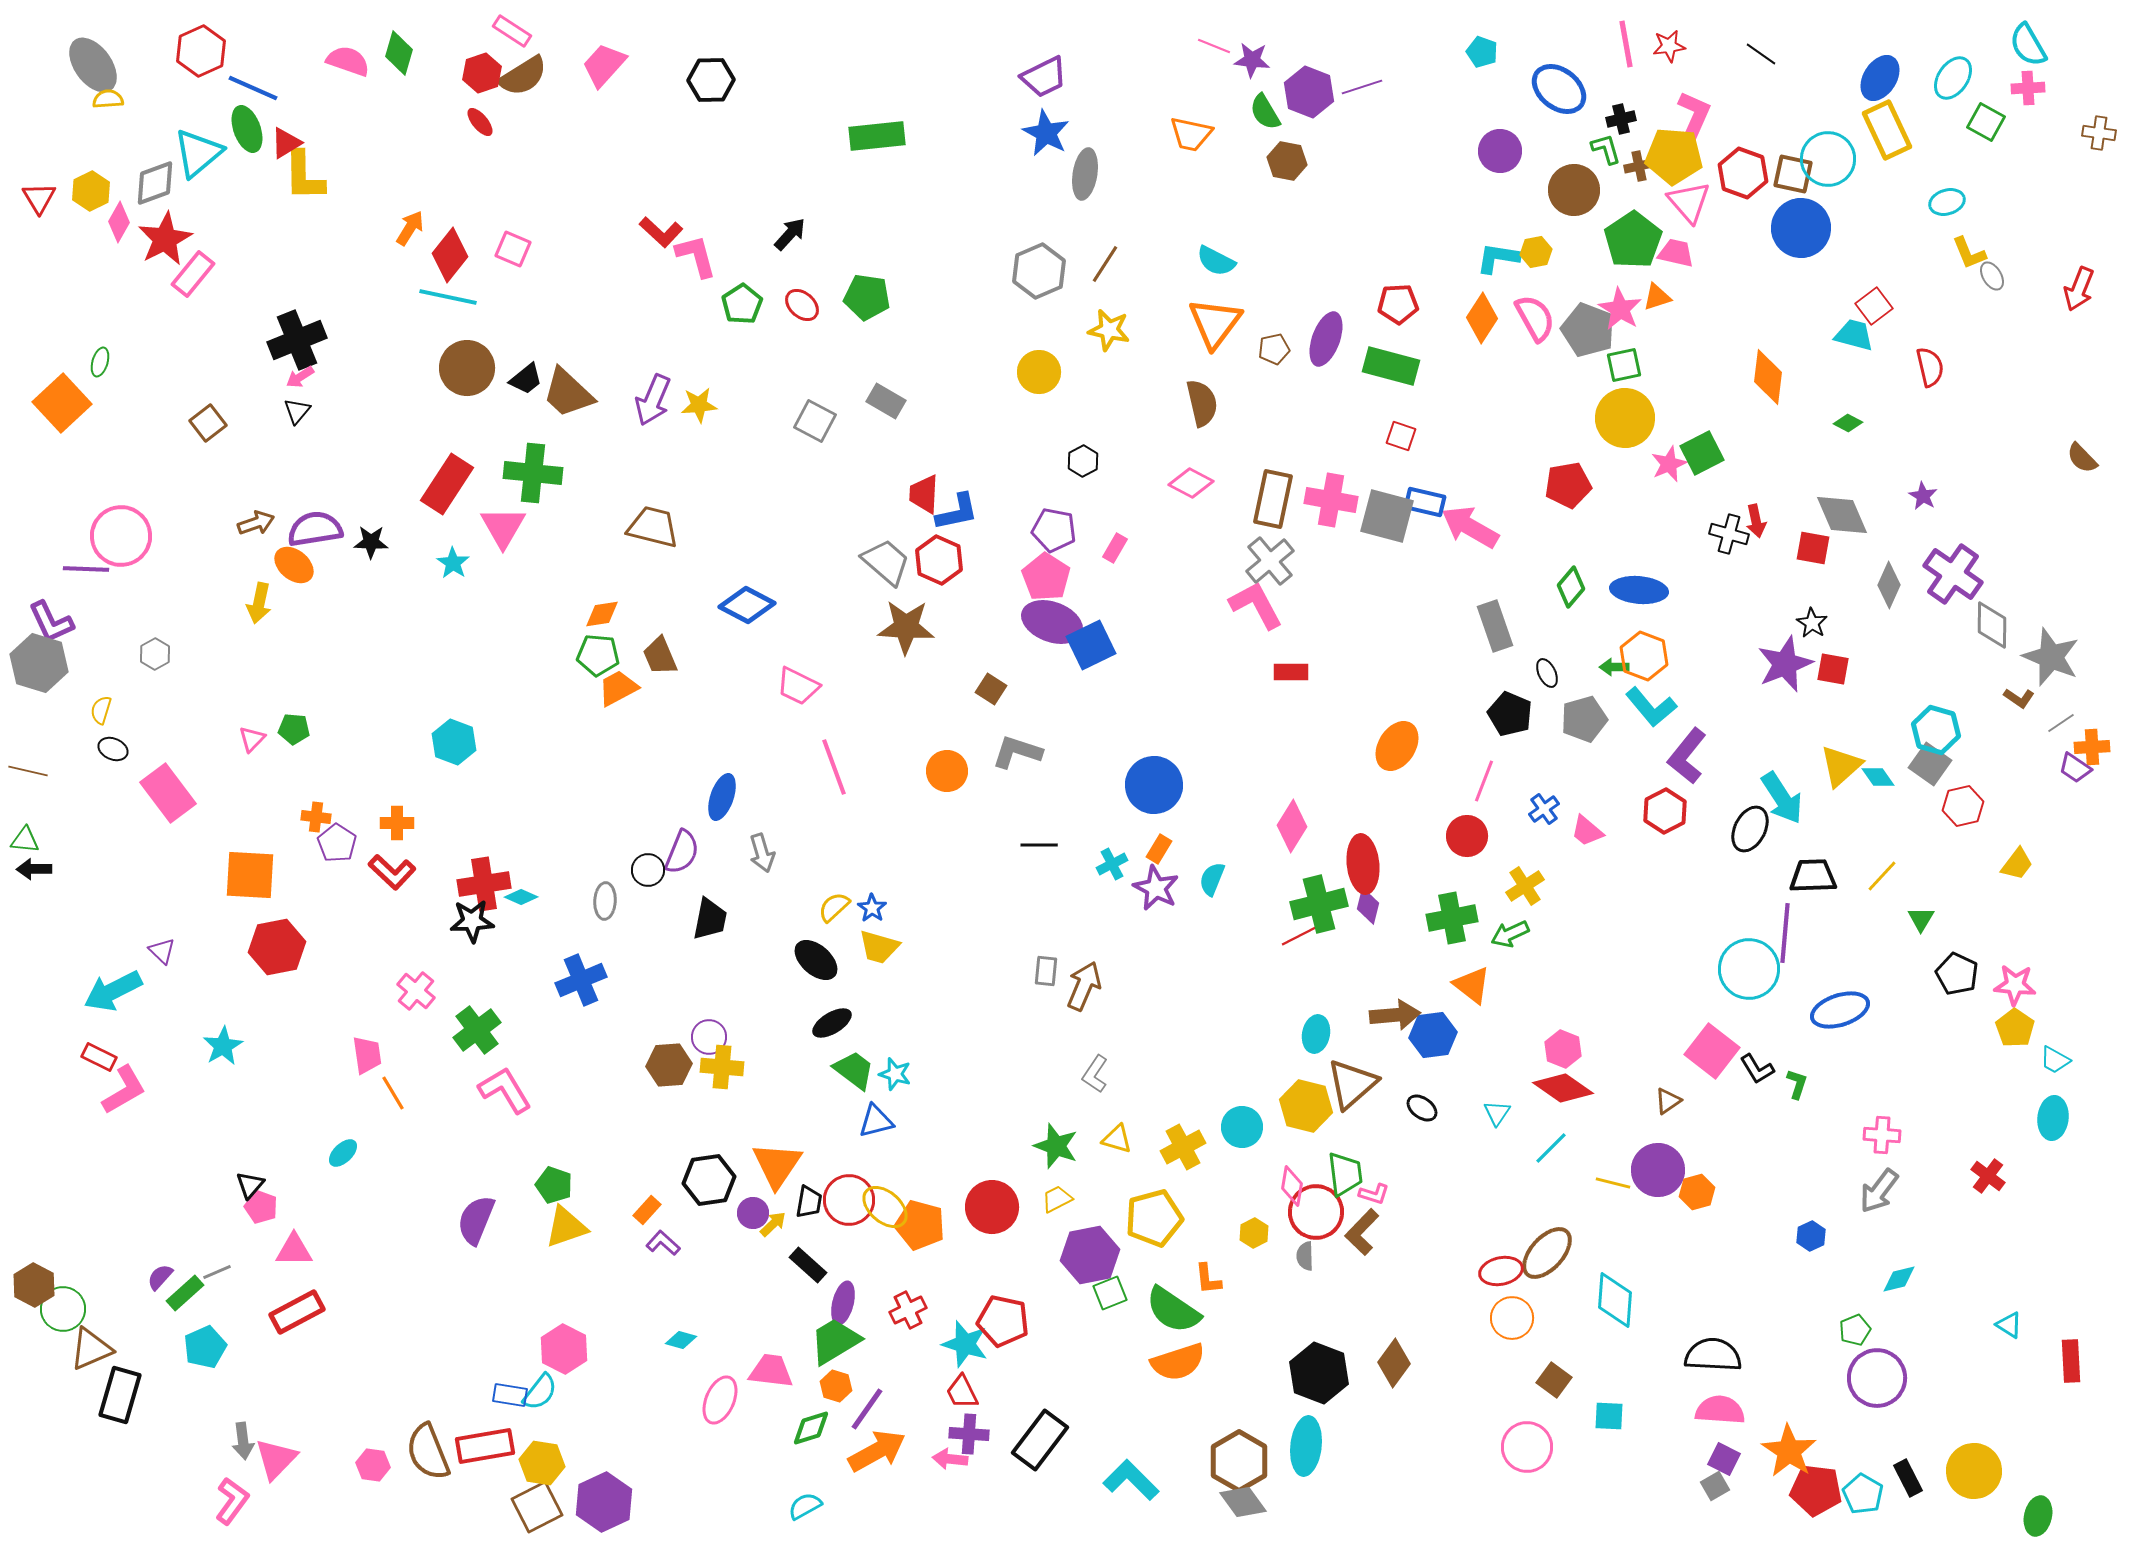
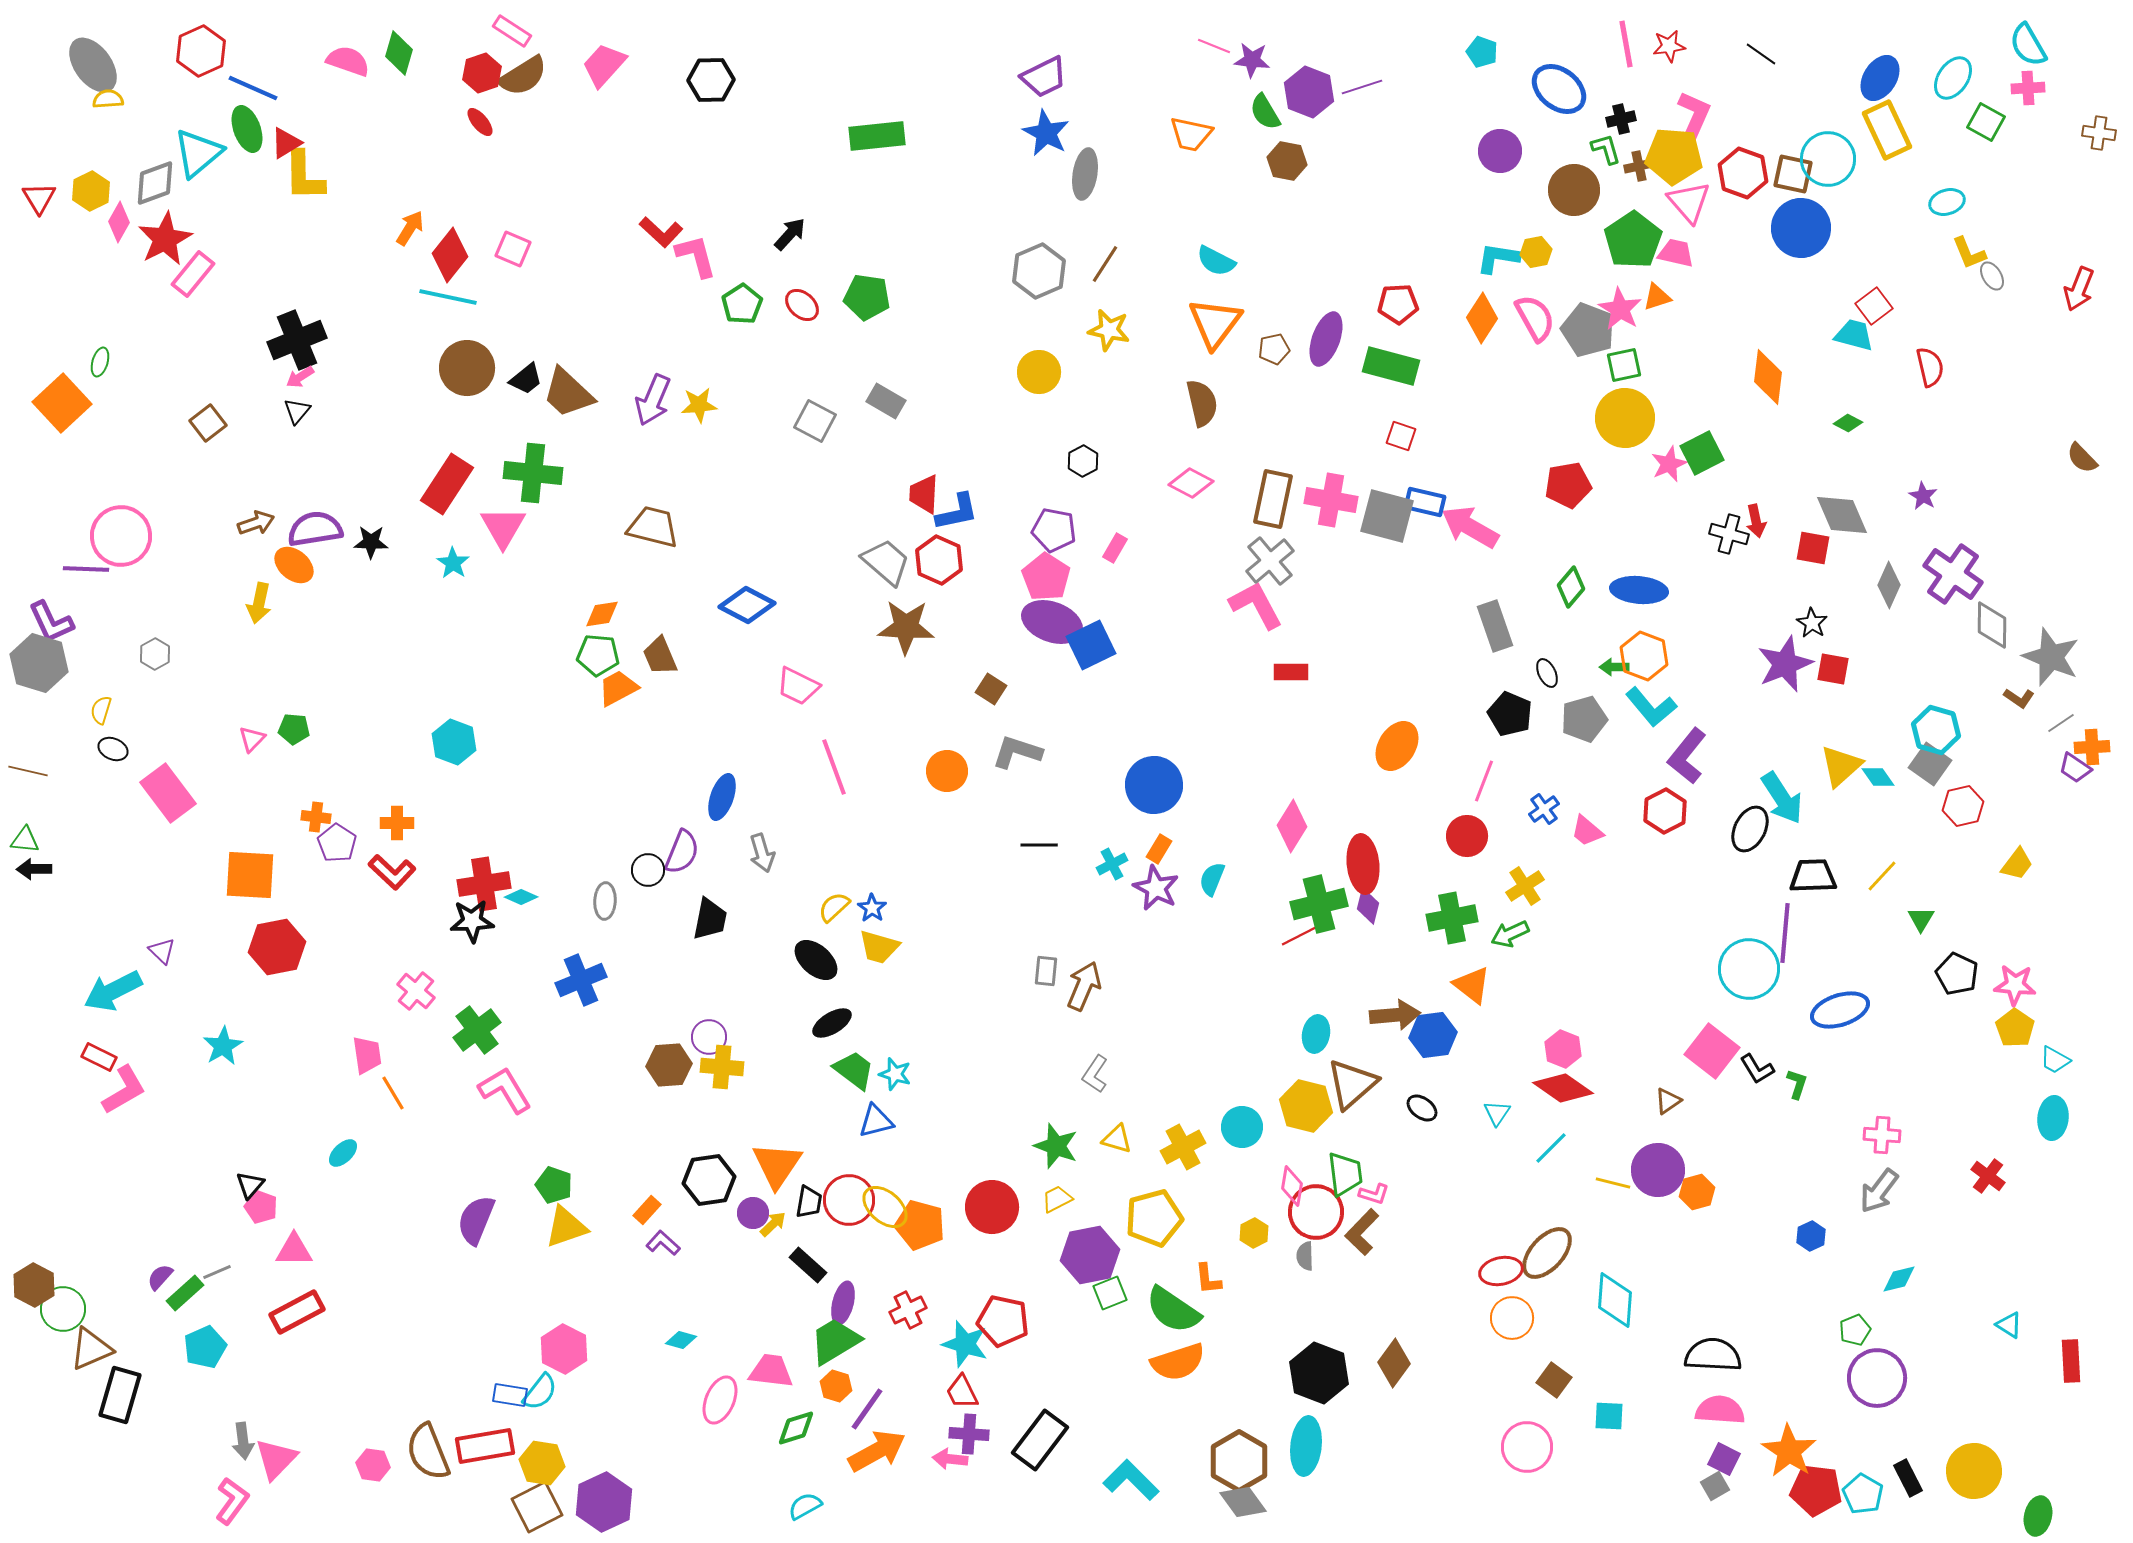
green diamond at (811, 1428): moved 15 px left
